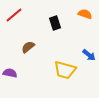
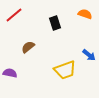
yellow trapezoid: rotated 35 degrees counterclockwise
